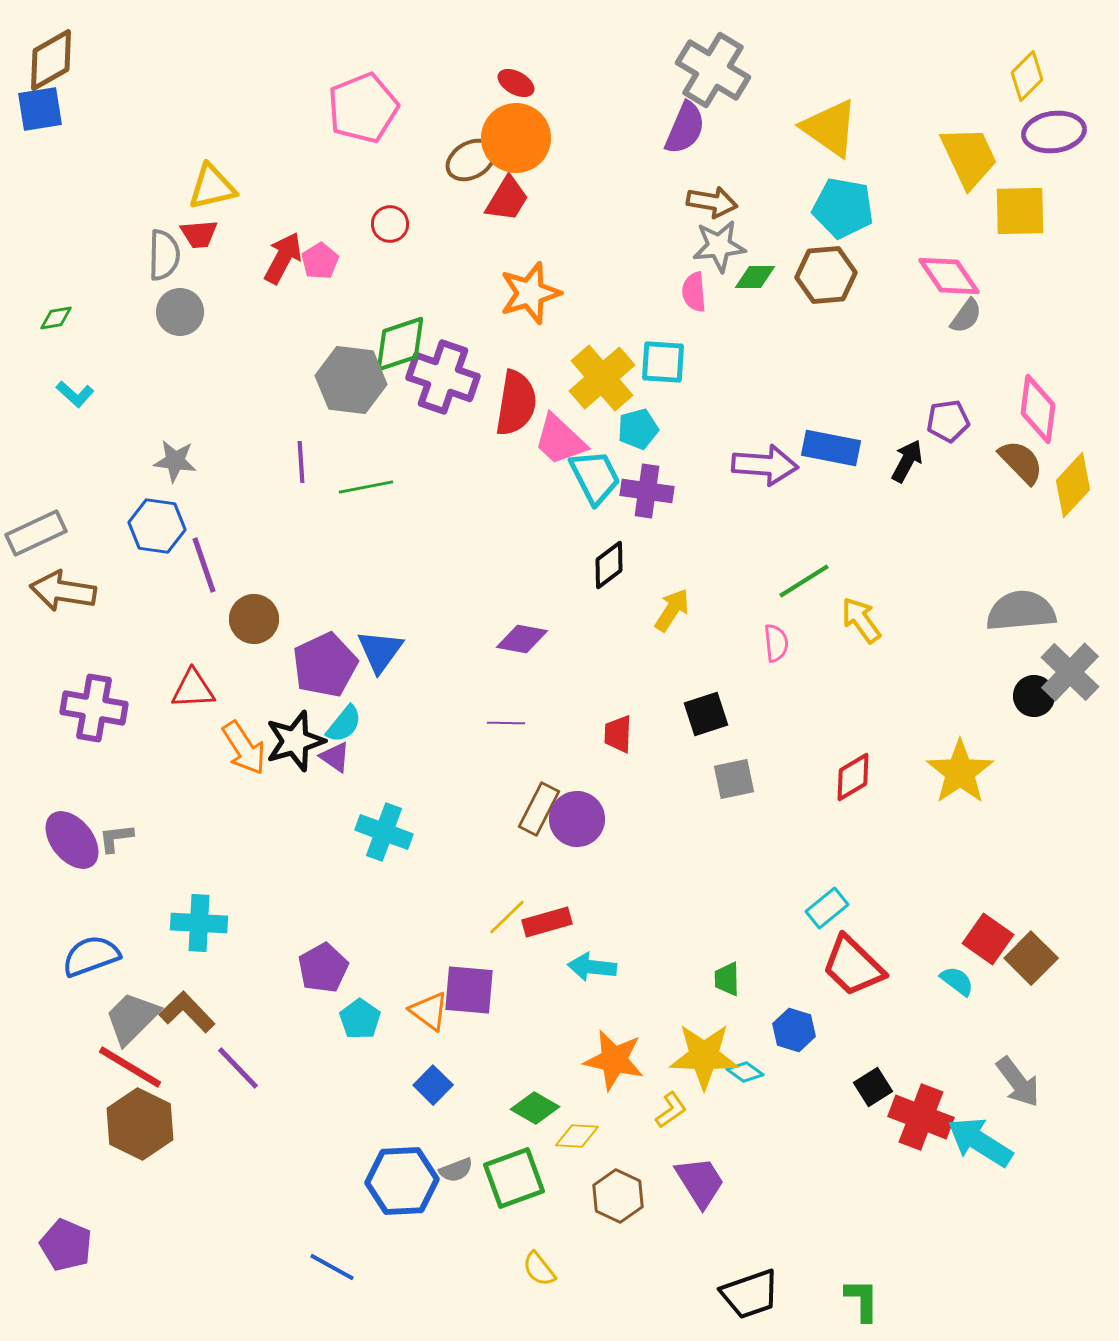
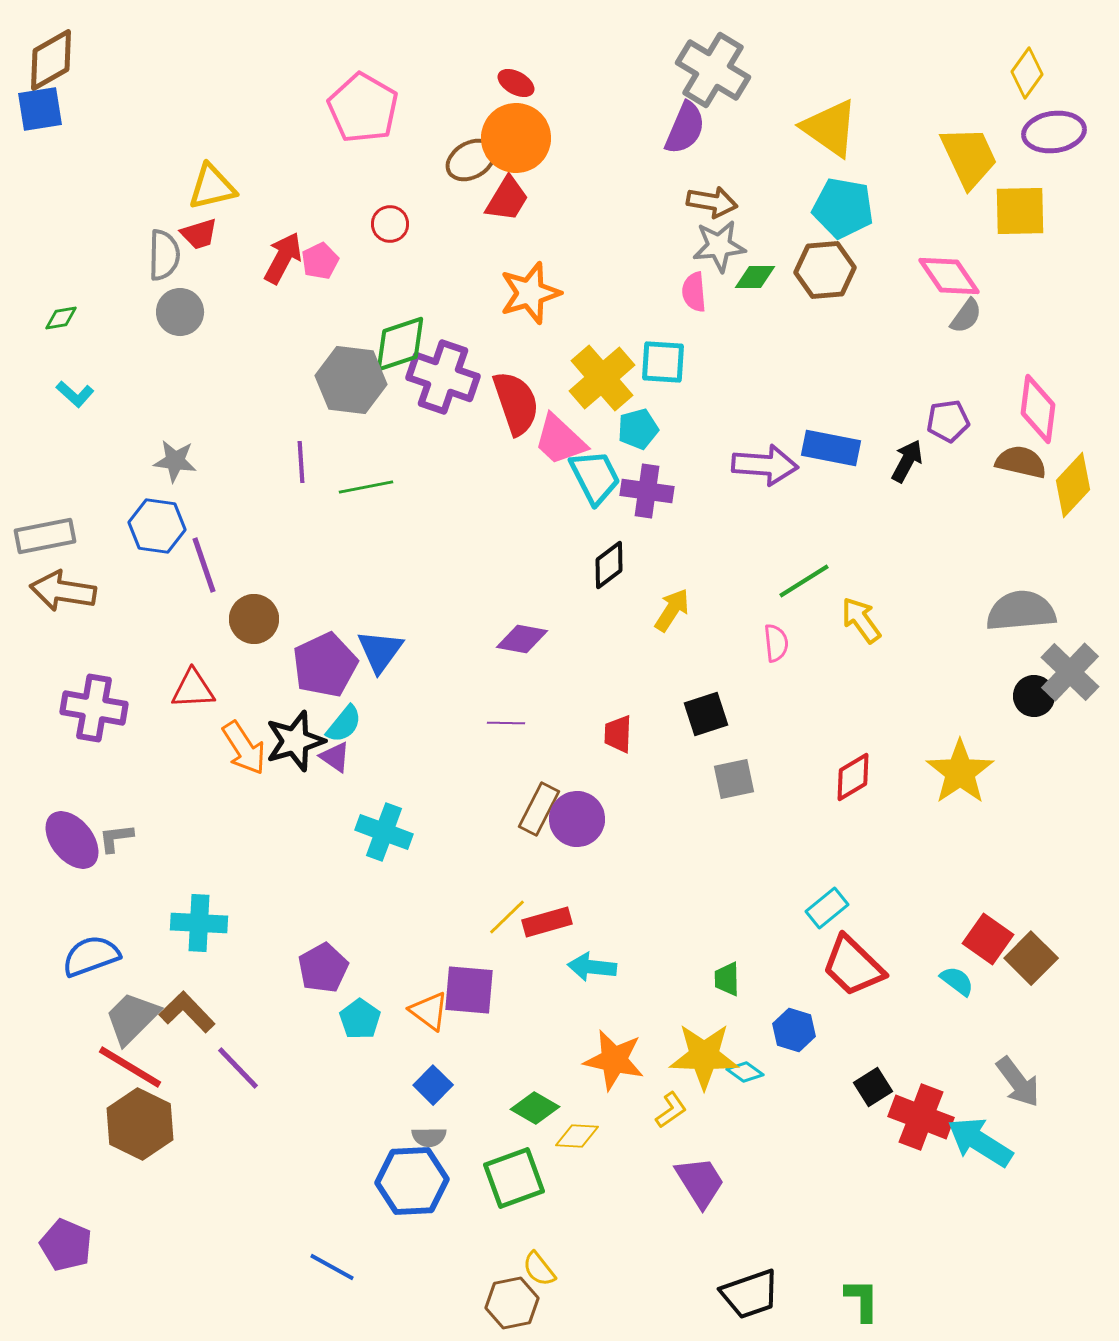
yellow diamond at (1027, 76): moved 3 px up; rotated 9 degrees counterclockwise
pink pentagon at (363, 108): rotated 20 degrees counterclockwise
red trapezoid at (199, 234): rotated 12 degrees counterclockwise
pink pentagon at (320, 261): rotated 6 degrees clockwise
brown hexagon at (826, 275): moved 1 px left, 5 px up
green diamond at (56, 318): moved 5 px right
red semicircle at (516, 403): rotated 28 degrees counterclockwise
brown semicircle at (1021, 462): rotated 33 degrees counterclockwise
gray rectangle at (36, 533): moved 9 px right, 3 px down; rotated 14 degrees clockwise
gray semicircle at (456, 1170): moved 27 px left, 33 px up; rotated 20 degrees clockwise
blue hexagon at (402, 1181): moved 10 px right
brown hexagon at (618, 1196): moved 106 px left, 107 px down; rotated 24 degrees clockwise
